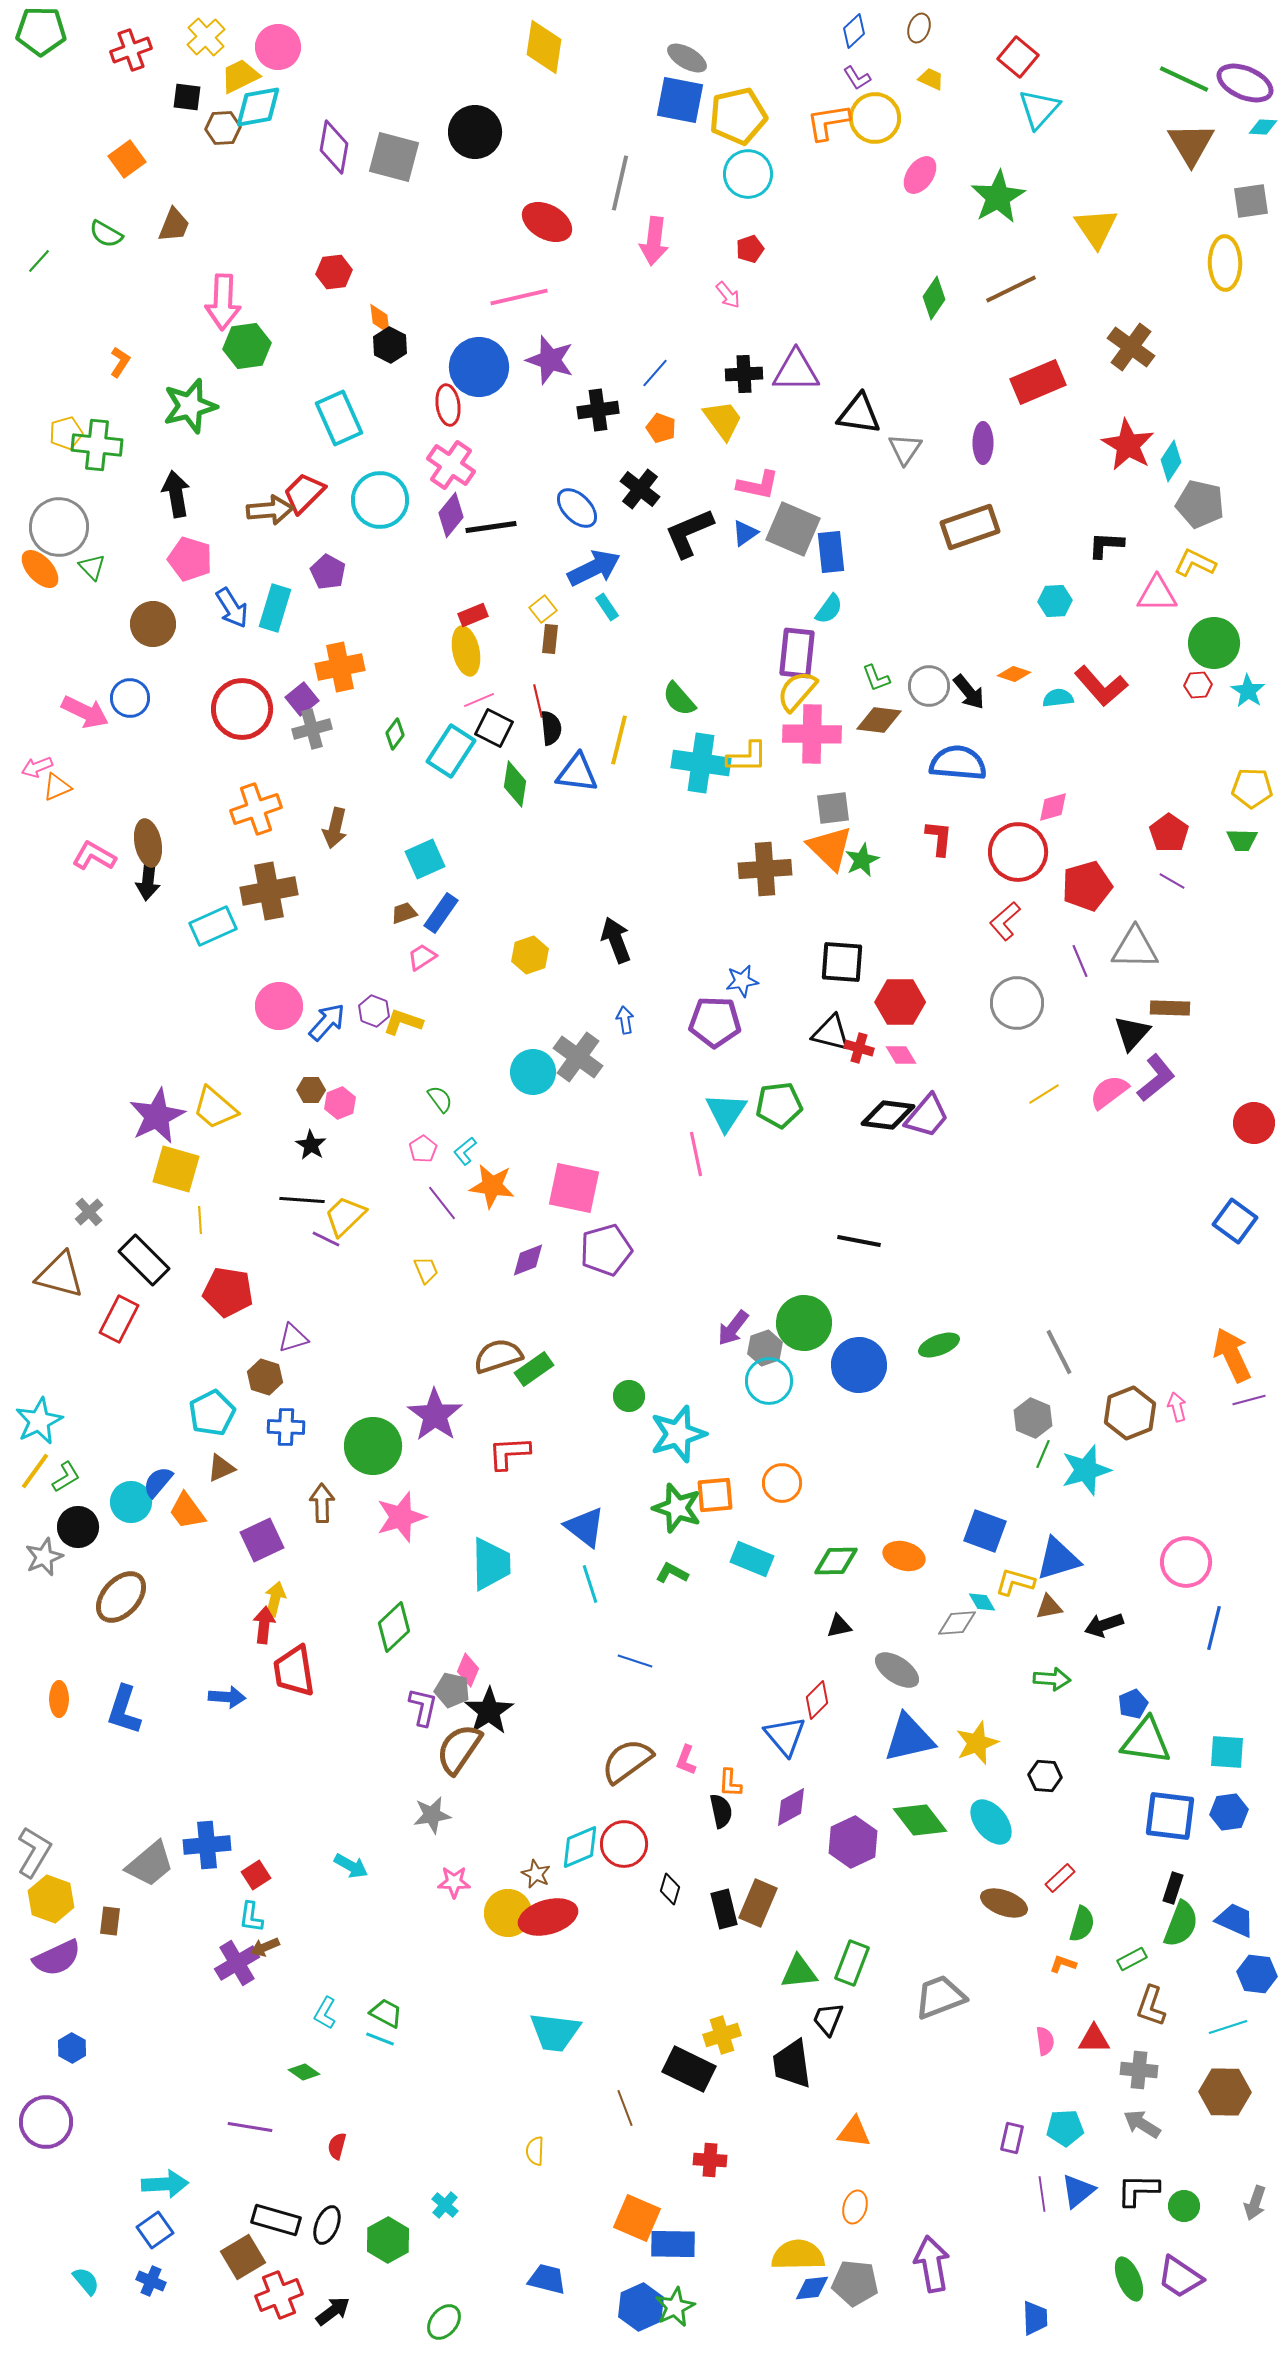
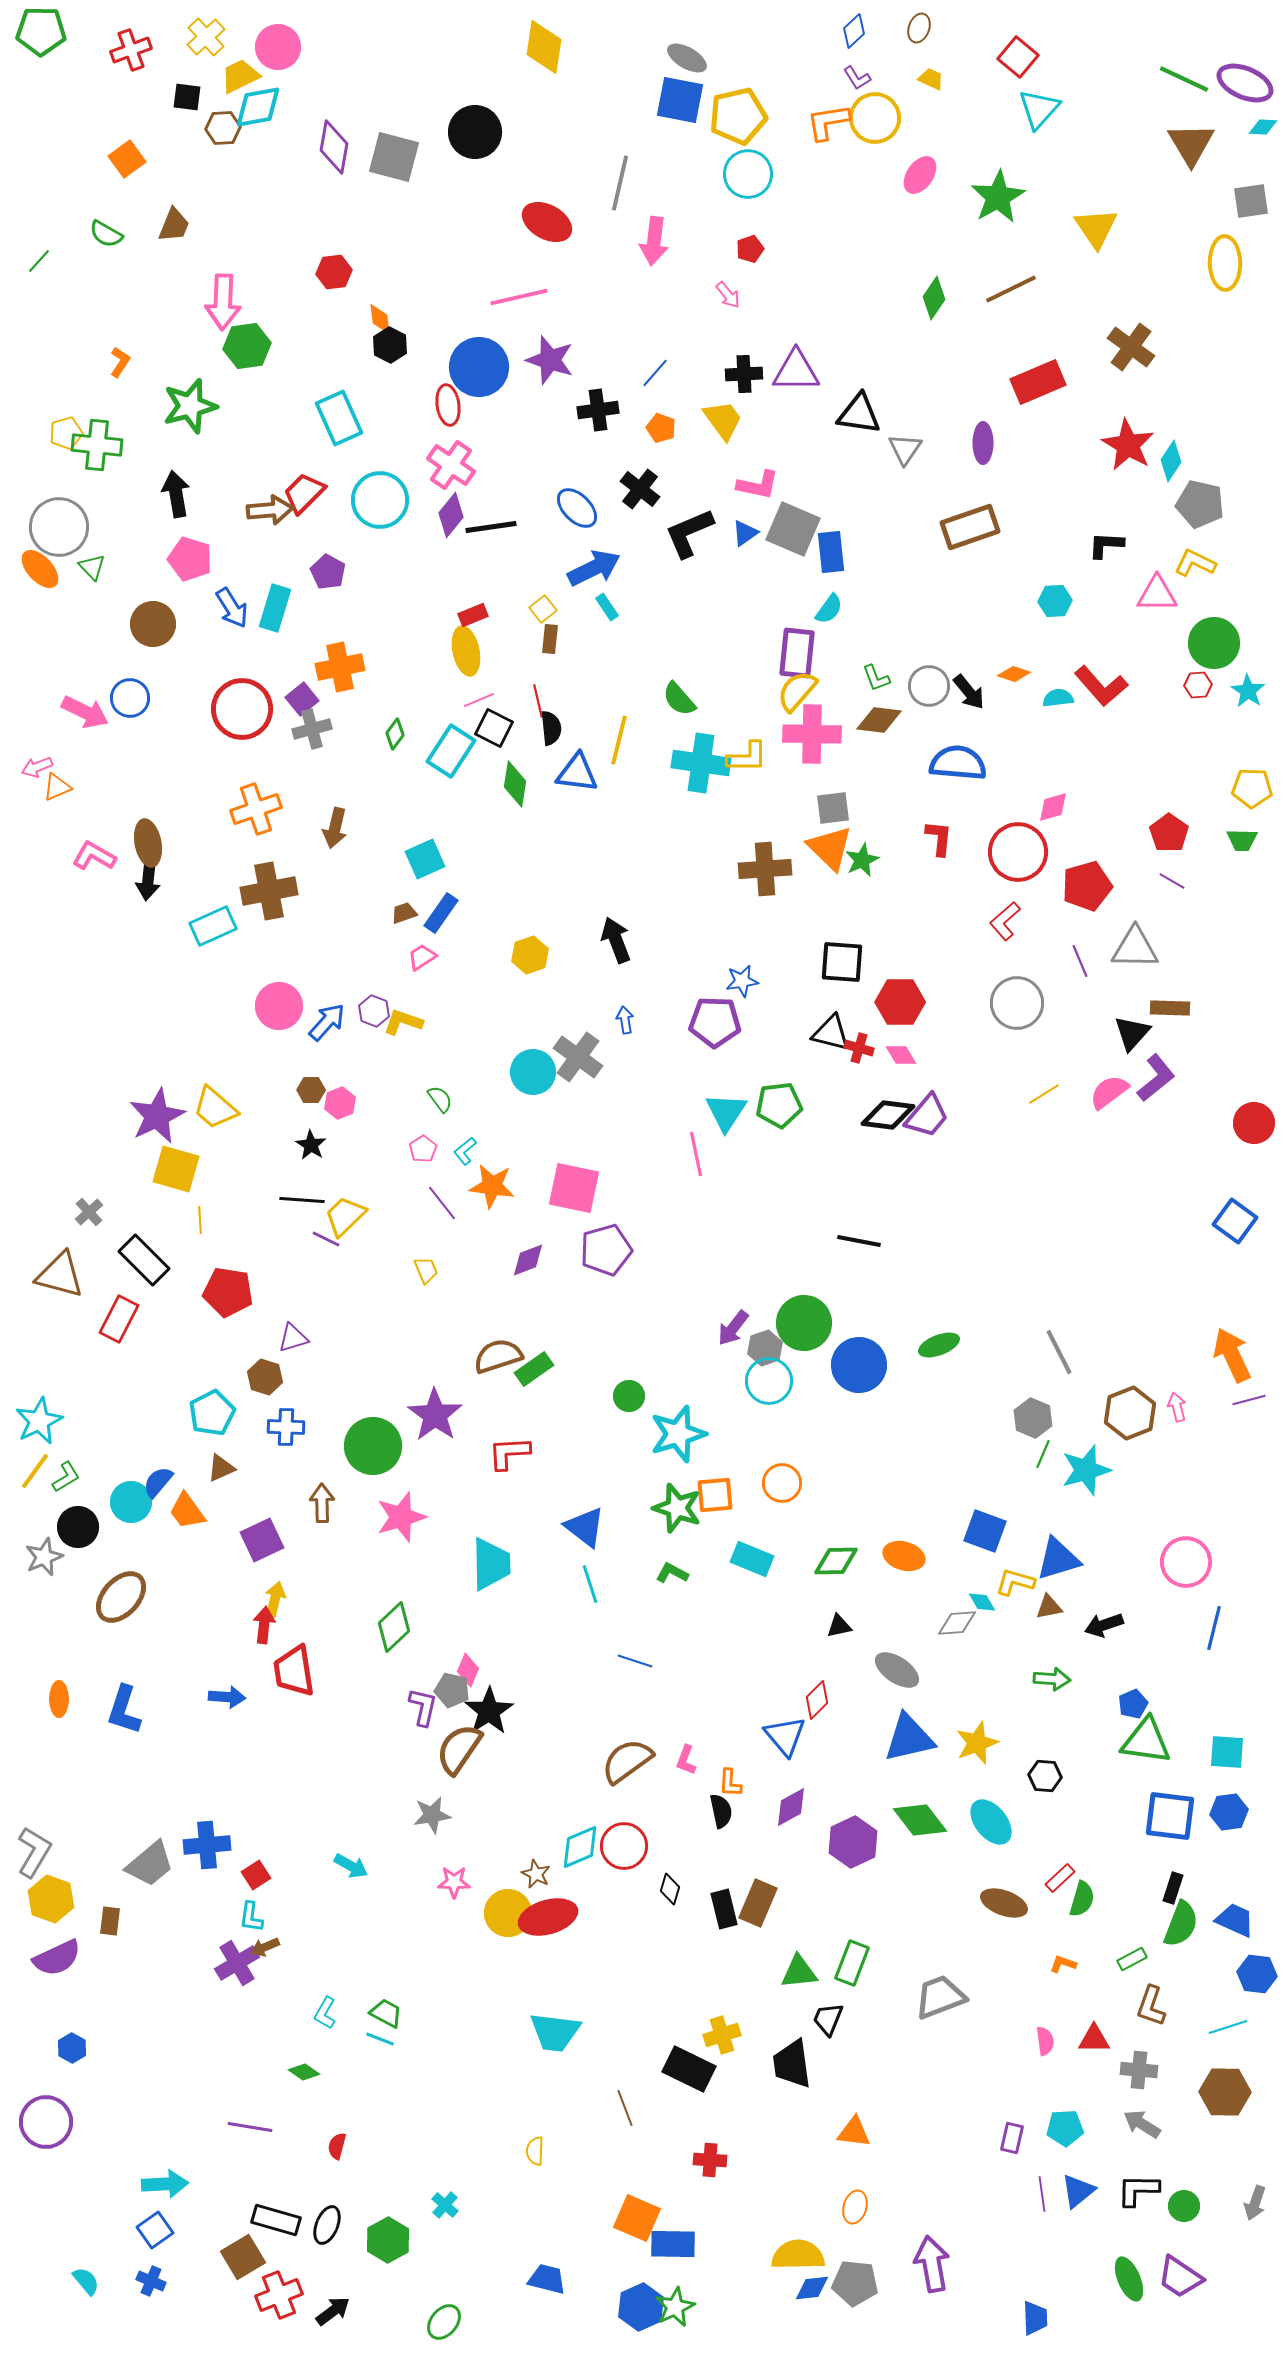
red circle at (624, 1844): moved 2 px down
green semicircle at (1082, 1924): moved 25 px up
